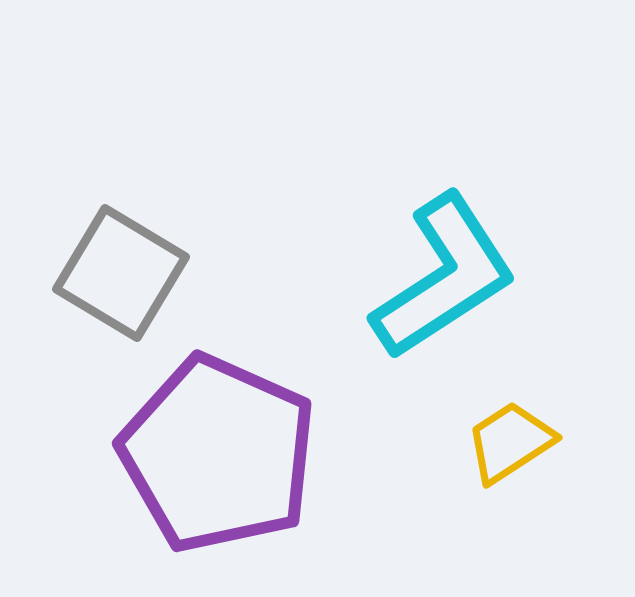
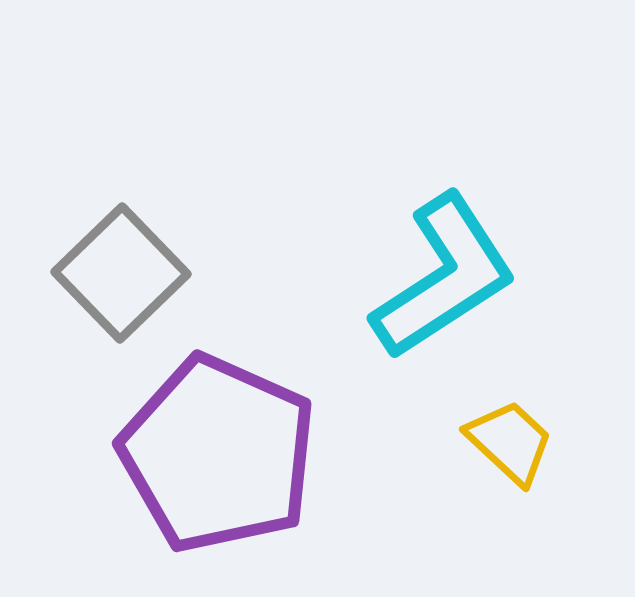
gray square: rotated 15 degrees clockwise
yellow trapezoid: rotated 76 degrees clockwise
